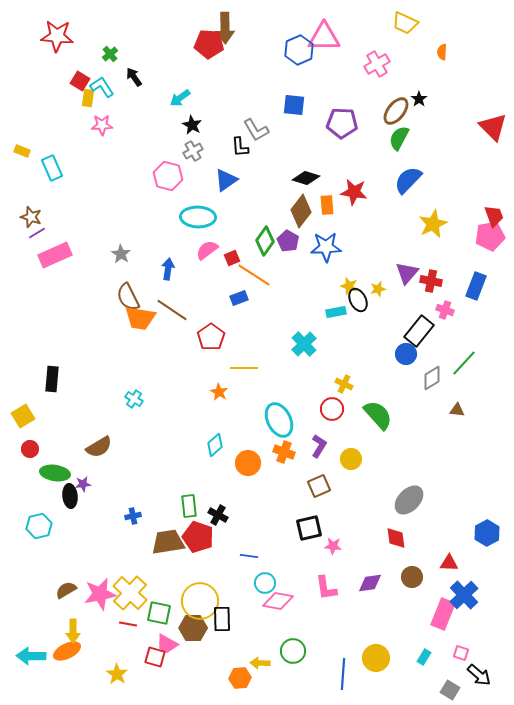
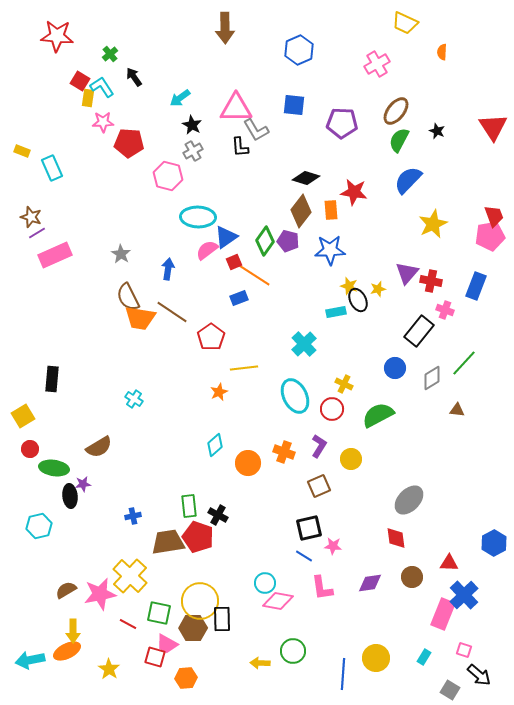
pink triangle at (324, 37): moved 88 px left, 71 px down
red pentagon at (209, 44): moved 80 px left, 99 px down
black star at (419, 99): moved 18 px right, 32 px down; rotated 14 degrees counterclockwise
pink star at (102, 125): moved 1 px right, 3 px up
red triangle at (493, 127): rotated 12 degrees clockwise
green semicircle at (399, 138): moved 2 px down
blue triangle at (226, 180): moved 57 px down
orange rectangle at (327, 205): moved 4 px right, 5 px down
purple pentagon at (288, 241): rotated 15 degrees counterclockwise
blue star at (326, 247): moved 4 px right, 3 px down
red square at (232, 258): moved 2 px right, 4 px down
brown line at (172, 310): moved 2 px down
blue circle at (406, 354): moved 11 px left, 14 px down
yellow line at (244, 368): rotated 8 degrees counterclockwise
orange star at (219, 392): rotated 18 degrees clockwise
green semicircle at (378, 415): rotated 76 degrees counterclockwise
cyan ellipse at (279, 420): moved 16 px right, 24 px up
green ellipse at (55, 473): moved 1 px left, 5 px up
blue hexagon at (487, 533): moved 7 px right, 10 px down
blue line at (249, 556): moved 55 px right; rotated 24 degrees clockwise
pink L-shape at (326, 588): moved 4 px left
yellow cross at (130, 593): moved 17 px up
red line at (128, 624): rotated 18 degrees clockwise
pink square at (461, 653): moved 3 px right, 3 px up
cyan arrow at (31, 656): moved 1 px left, 4 px down; rotated 12 degrees counterclockwise
yellow star at (117, 674): moved 8 px left, 5 px up
orange hexagon at (240, 678): moved 54 px left
